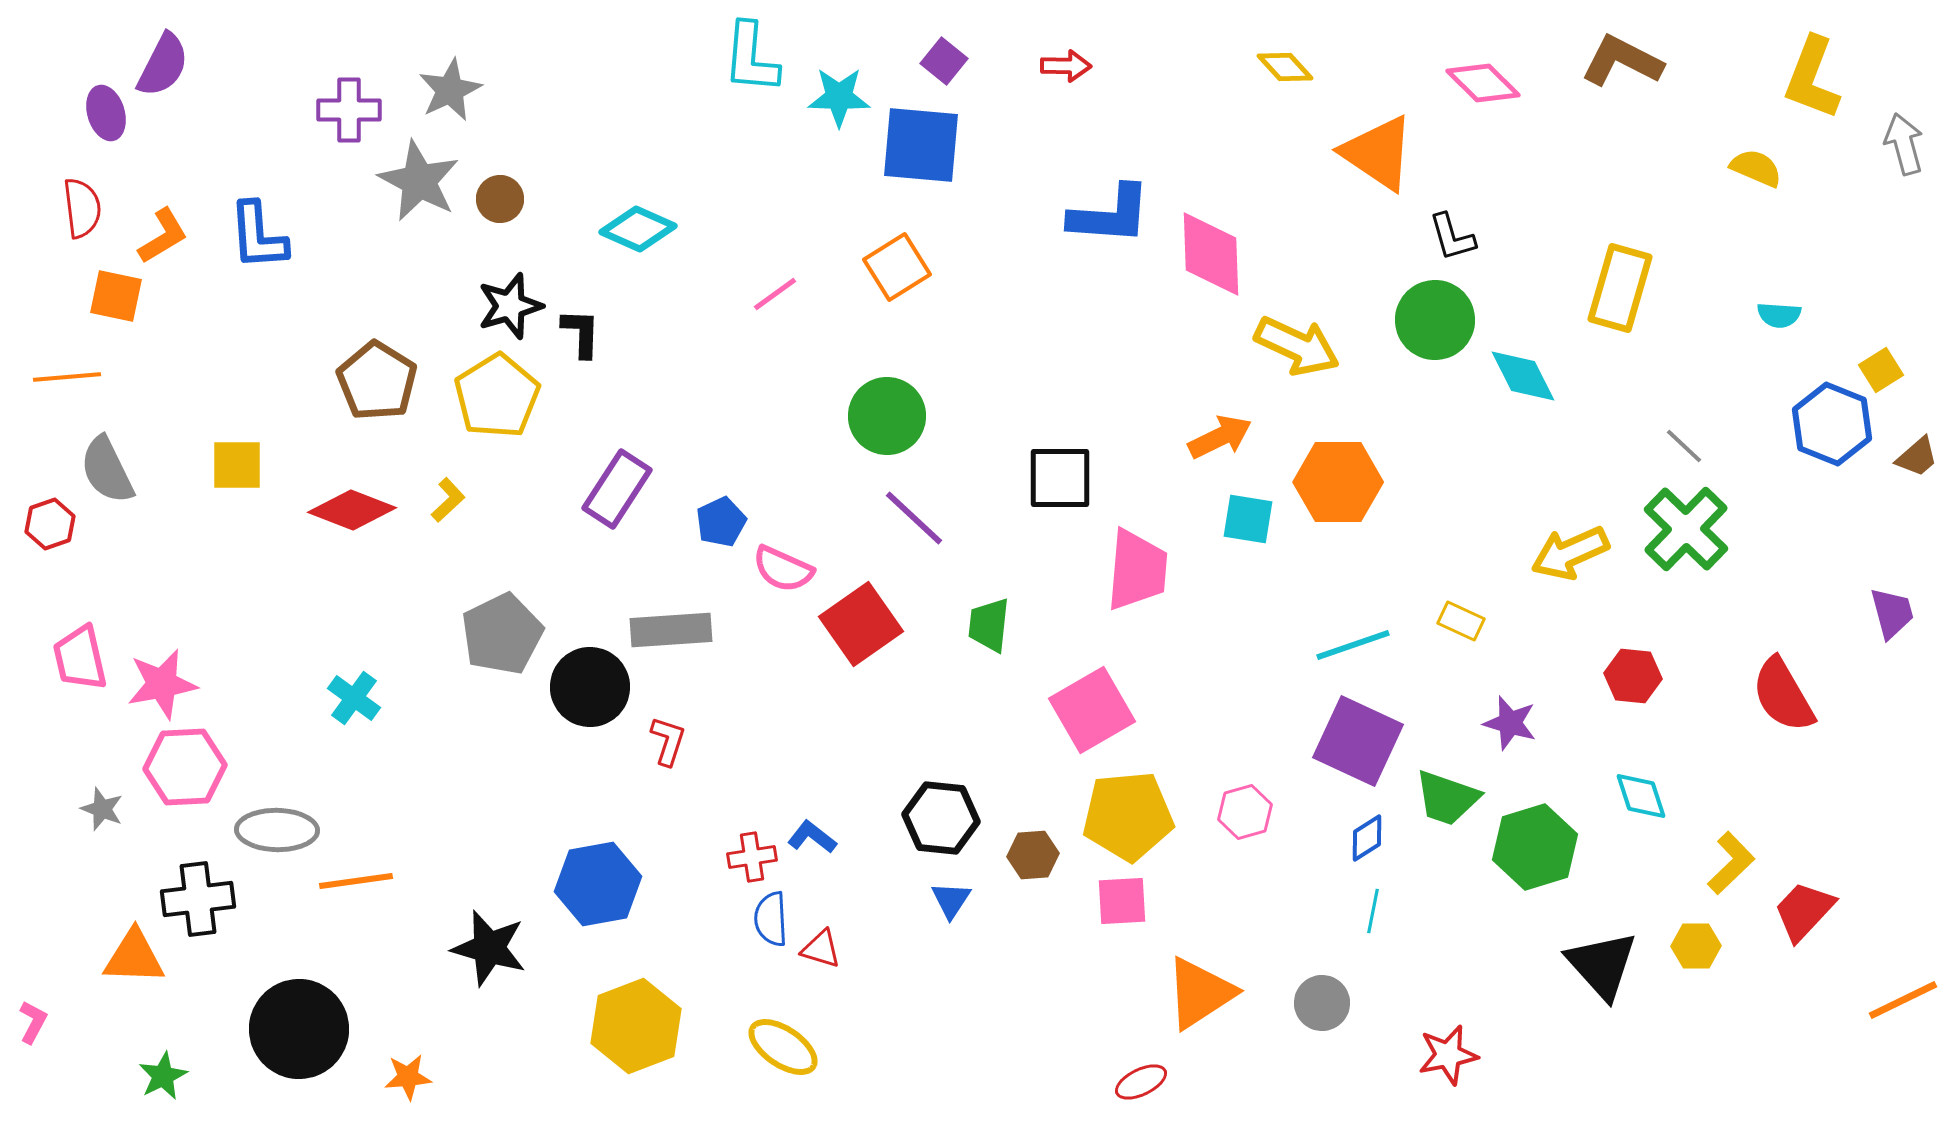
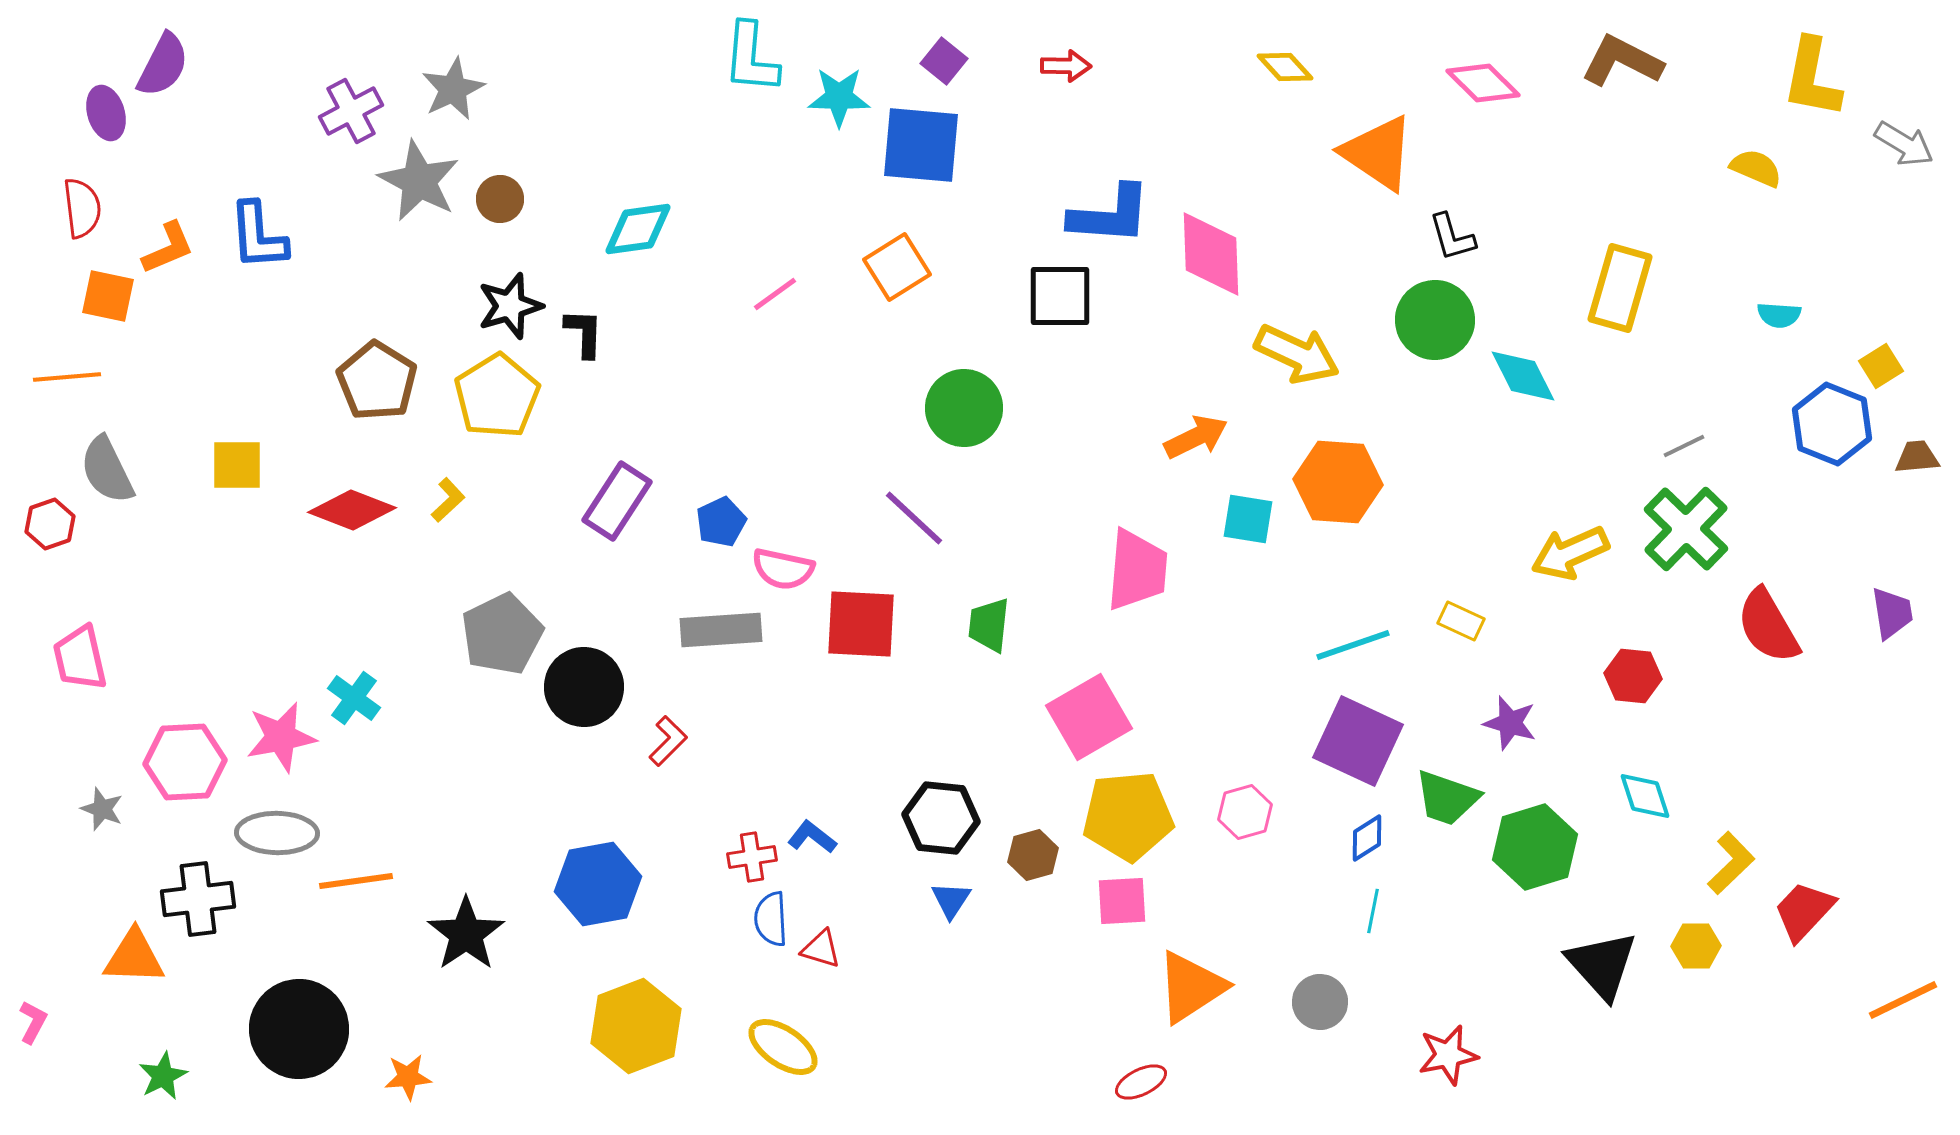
yellow L-shape at (1812, 78): rotated 10 degrees counterclockwise
gray star at (450, 90): moved 3 px right, 1 px up
purple cross at (349, 110): moved 2 px right, 1 px down; rotated 28 degrees counterclockwise
gray arrow at (1904, 144): rotated 136 degrees clockwise
cyan diamond at (638, 229): rotated 32 degrees counterclockwise
orange L-shape at (163, 236): moved 5 px right, 12 px down; rotated 8 degrees clockwise
orange square at (116, 296): moved 8 px left
black L-shape at (581, 333): moved 3 px right
yellow arrow at (1297, 346): moved 8 px down
yellow square at (1881, 370): moved 4 px up
green circle at (887, 416): moved 77 px right, 8 px up
orange arrow at (1220, 437): moved 24 px left
gray line at (1684, 446): rotated 69 degrees counterclockwise
brown trapezoid at (1917, 457): rotated 144 degrees counterclockwise
black square at (1060, 478): moved 182 px up
orange hexagon at (1338, 482): rotated 4 degrees clockwise
purple rectangle at (617, 489): moved 12 px down
pink semicircle at (783, 569): rotated 12 degrees counterclockwise
purple trapezoid at (1892, 613): rotated 6 degrees clockwise
red square at (861, 624): rotated 38 degrees clockwise
gray rectangle at (671, 630): moved 50 px right
pink star at (162, 684): moved 119 px right, 53 px down
black circle at (590, 687): moved 6 px left
red semicircle at (1783, 695): moved 15 px left, 69 px up
pink square at (1092, 710): moved 3 px left, 7 px down
red L-shape at (668, 741): rotated 27 degrees clockwise
pink hexagon at (185, 767): moved 5 px up
cyan diamond at (1641, 796): moved 4 px right
gray ellipse at (277, 830): moved 3 px down
brown hexagon at (1033, 855): rotated 12 degrees counterclockwise
black star at (489, 948): moved 23 px left, 14 px up; rotated 22 degrees clockwise
orange triangle at (1200, 993): moved 9 px left, 6 px up
gray circle at (1322, 1003): moved 2 px left, 1 px up
